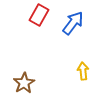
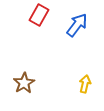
blue arrow: moved 4 px right, 2 px down
yellow arrow: moved 2 px right, 13 px down; rotated 18 degrees clockwise
